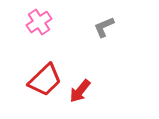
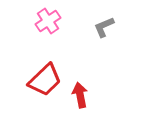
pink cross: moved 9 px right, 1 px up
red arrow: moved 4 px down; rotated 130 degrees clockwise
